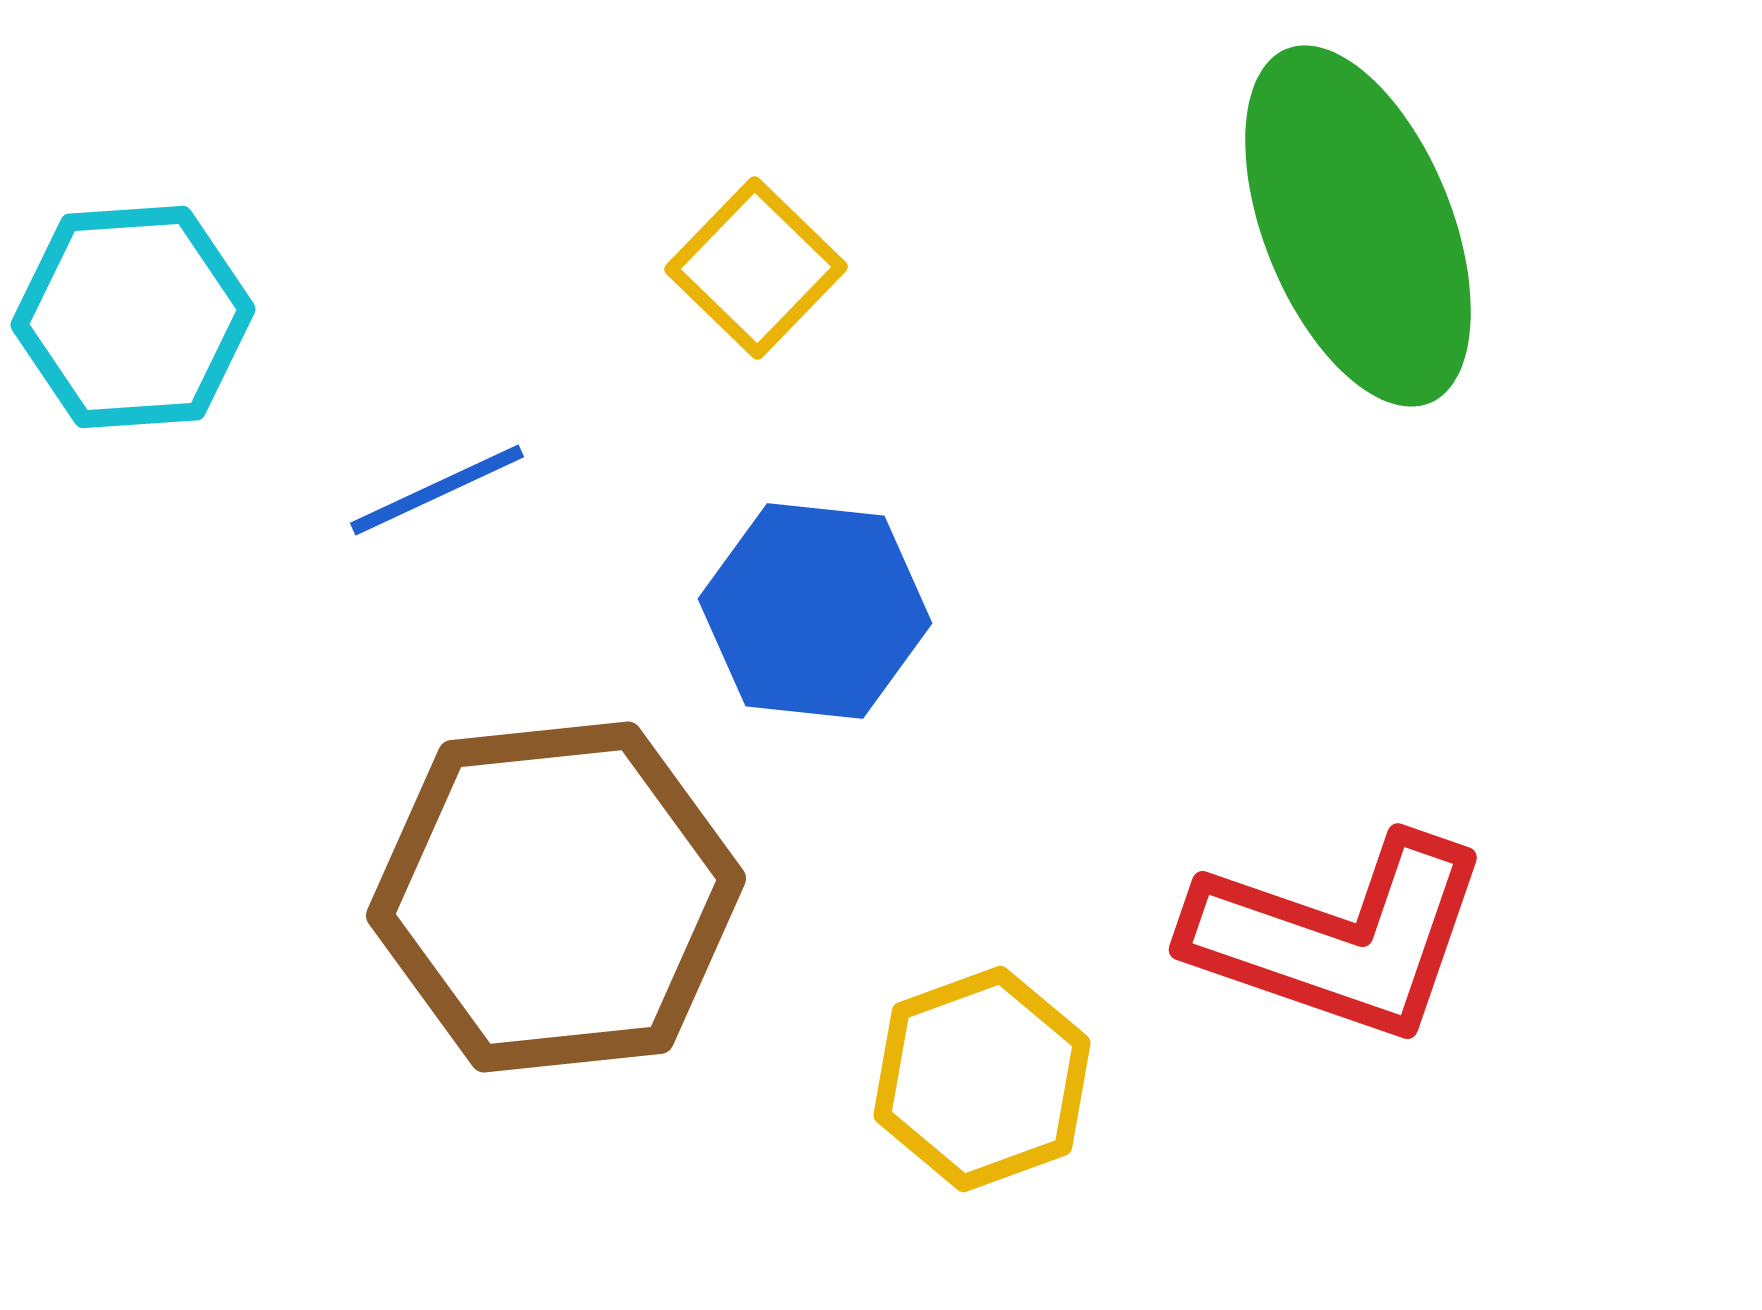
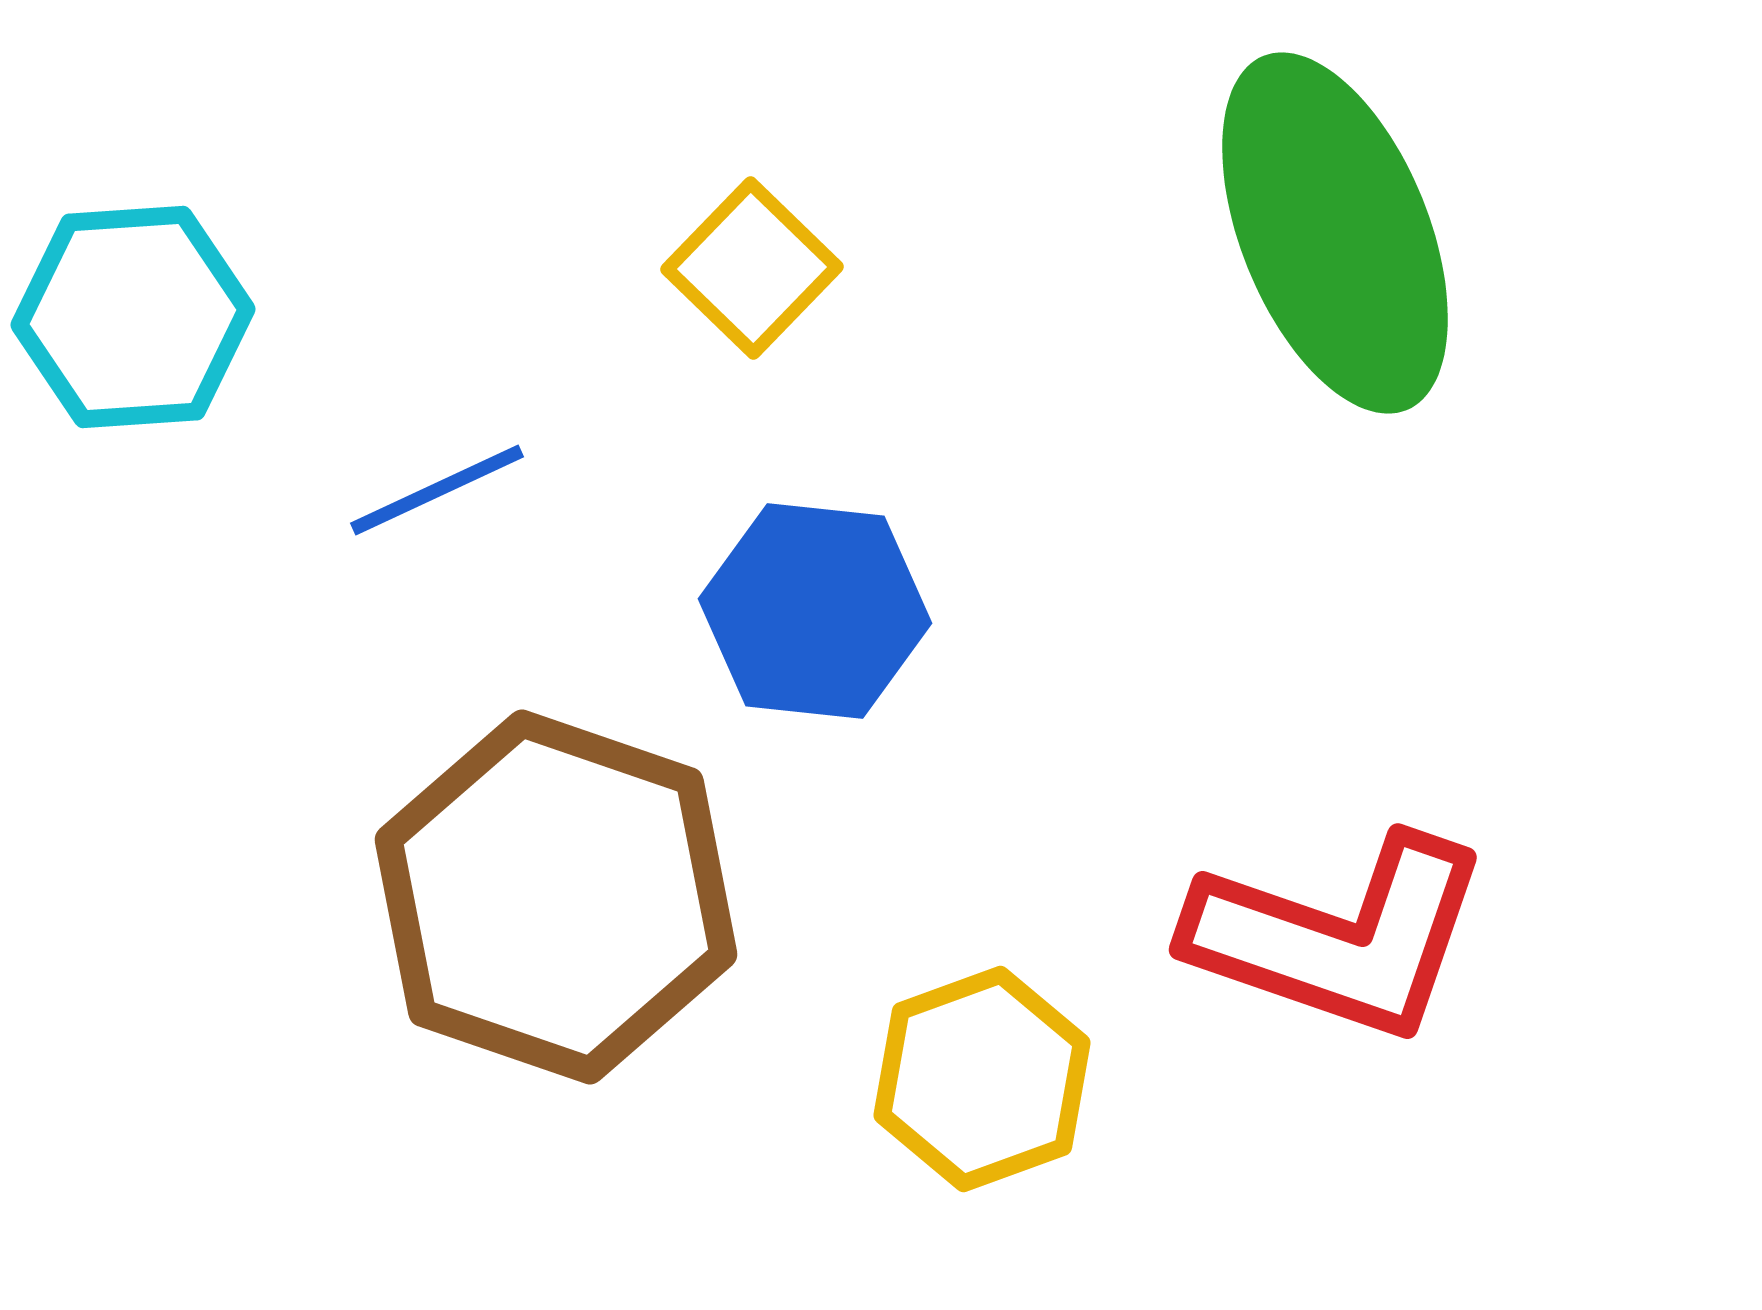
green ellipse: moved 23 px left, 7 px down
yellow square: moved 4 px left
brown hexagon: rotated 25 degrees clockwise
